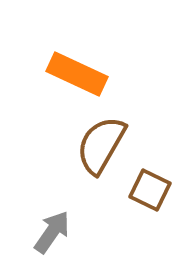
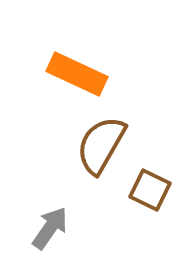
gray arrow: moved 2 px left, 4 px up
